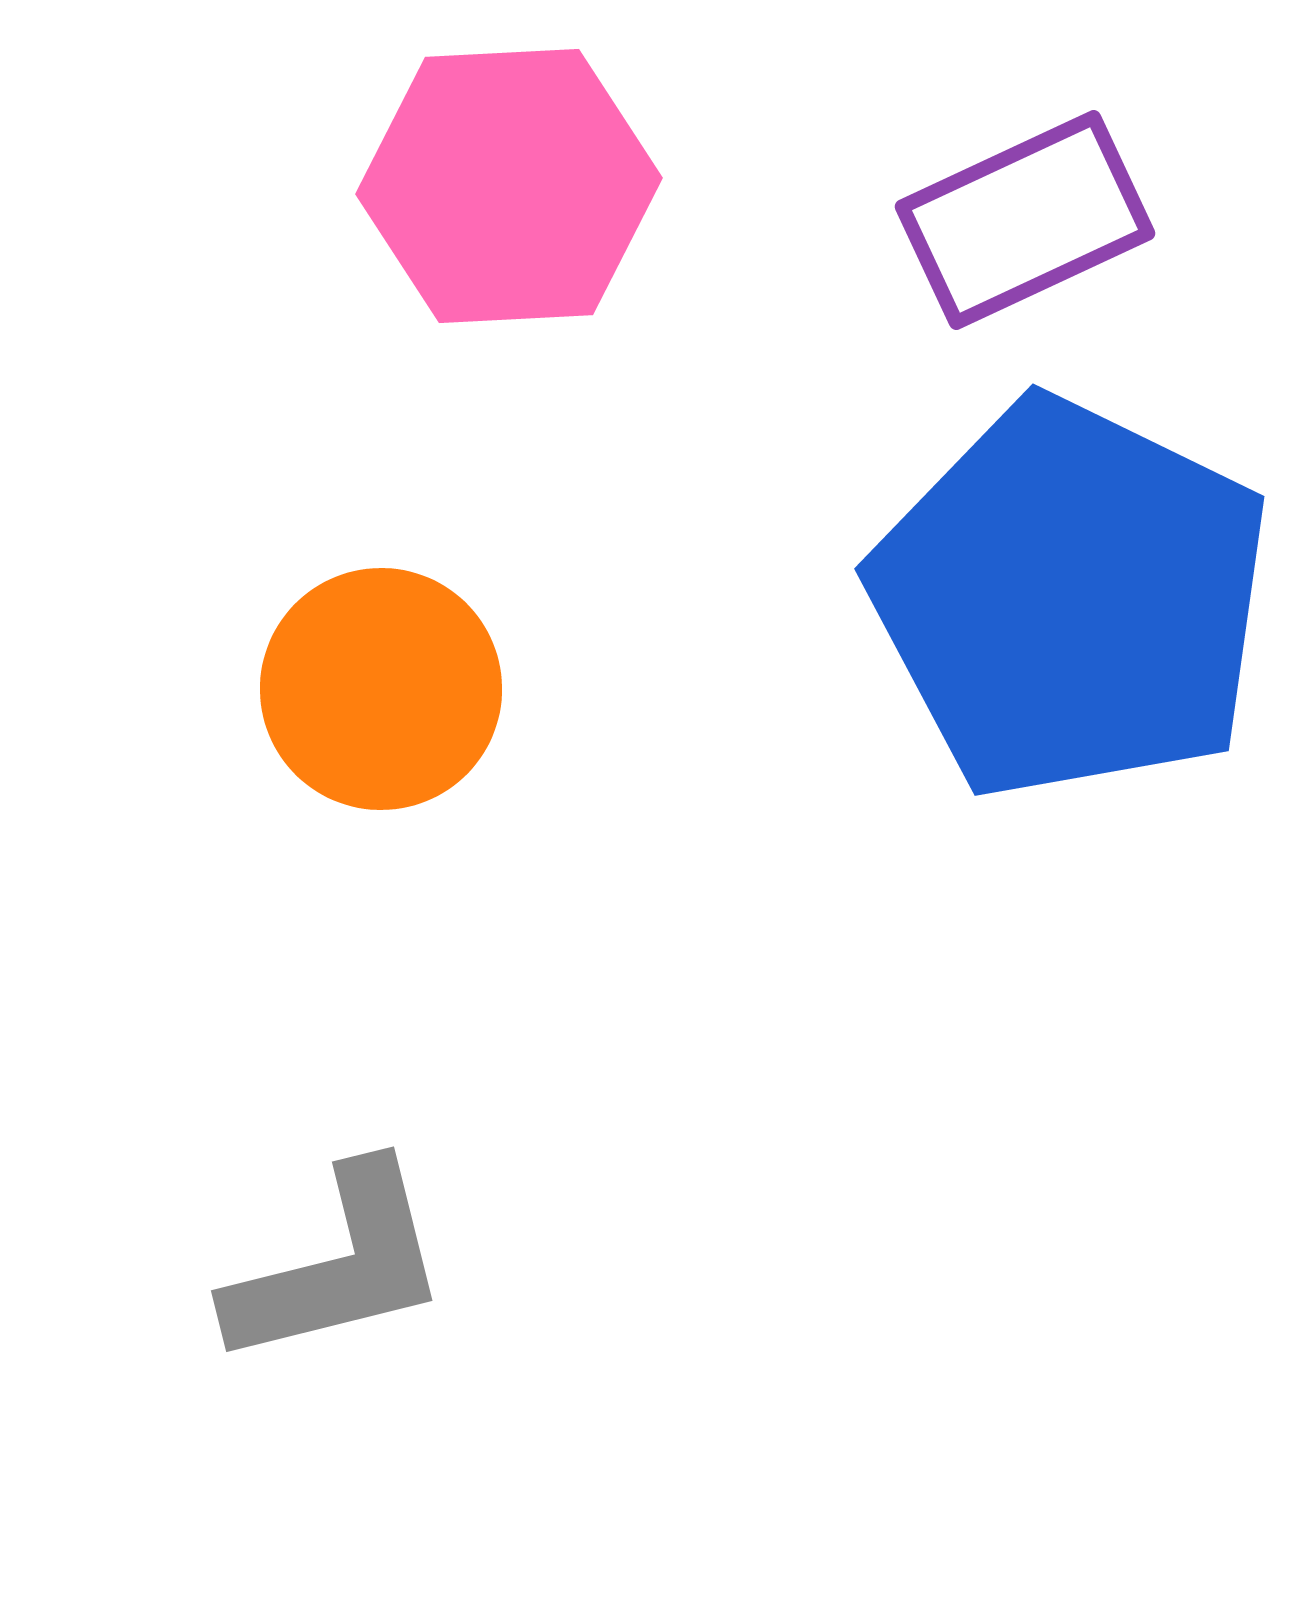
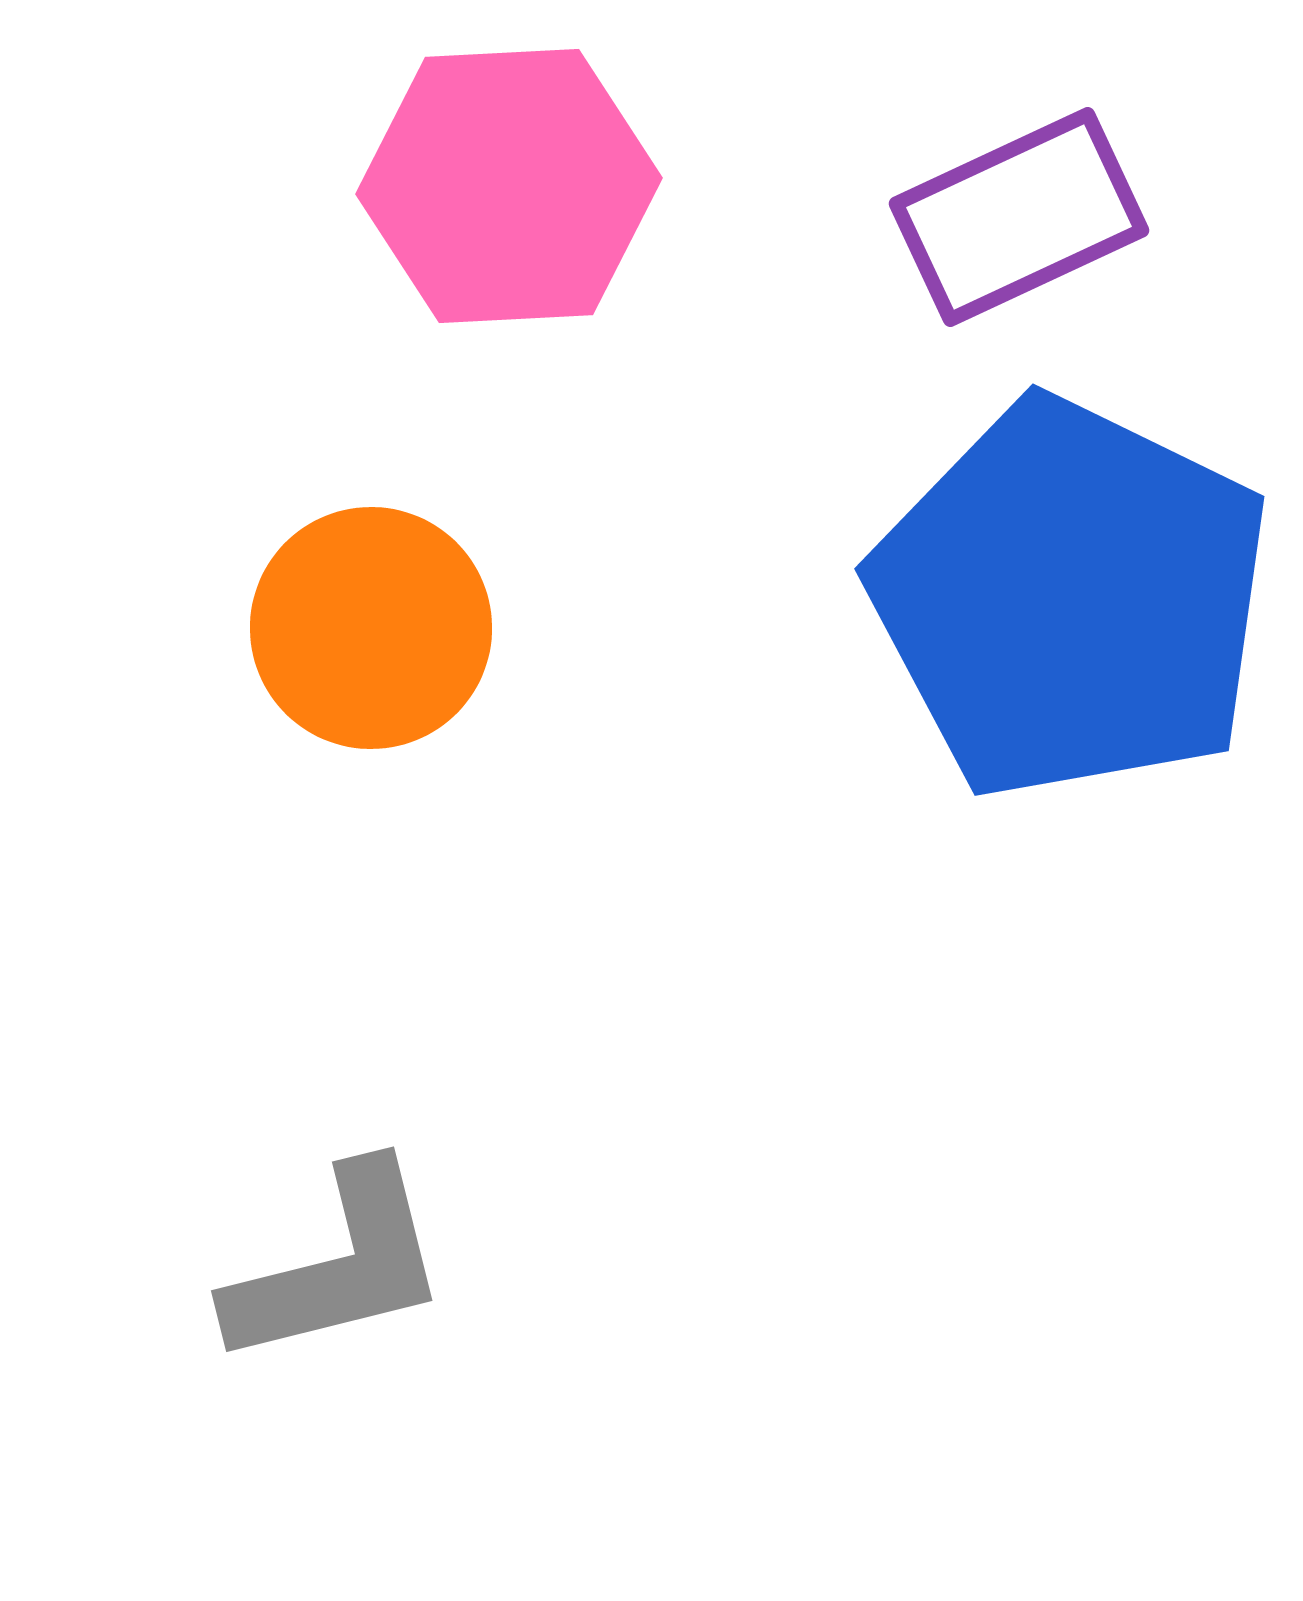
purple rectangle: moved 6 px left, 3 px up
orange circle: moved 10 px left, 61 px up
